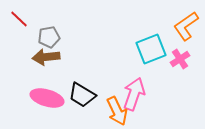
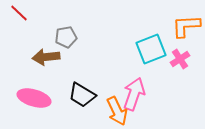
red line: moved 6 px up
orange L-shape: rotated 32 degrees clockwise
gray pentagon: moved 17 px right
pink ellipse: moved 13 px left
